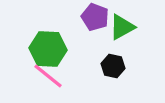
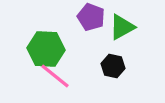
purple pentagon: moved 4 px left
green hexagon: moved 2 px left
pink line: moved 7 px right
